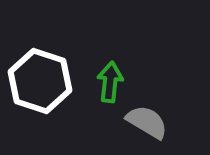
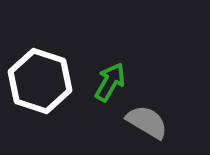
green arrow: rotated 24 degrees clockwise
